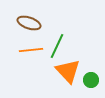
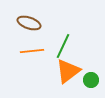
green line: moved 6 px right
orange line: moved 1 px right, 1 px down
orange triangle: rotated 36 degrees clockwise
